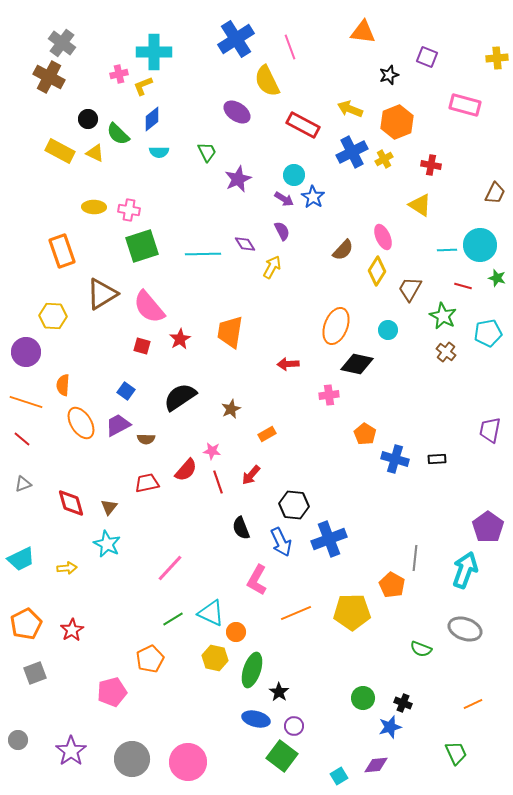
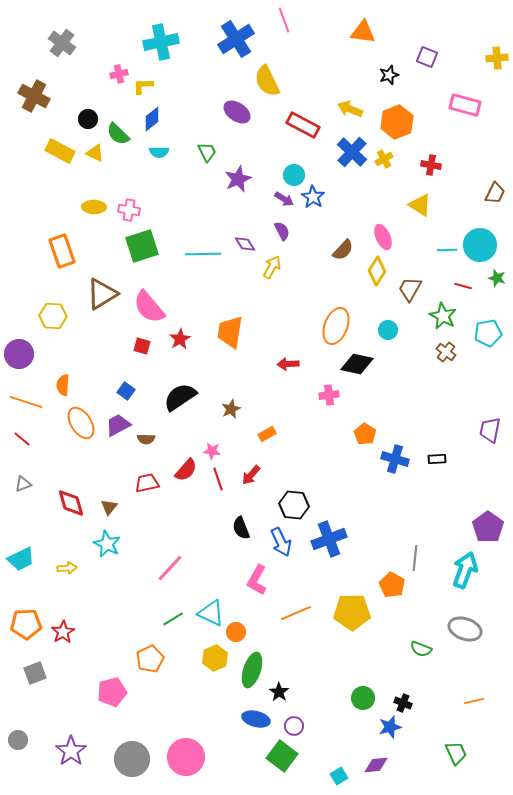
pink line at (290, 47): moved 6 px left, 27 px up
cyan cross at (154, 52): moved 7 px right, 10 px up; rotated 12 degrees counterclockwise
brown cross at (49, 77): moved 15 px left, 19 px down
yellow L-shape at (143, 86): rotated 20 degrees clockwise
blue cross at (352, 152): rotated 20 degrees counterclockwise
purple circle at (26, 352): moved 7 px left, 2 px down
red line at (218, 482): moved 3 px up
orange pentagon at (26, 624): rotated 24 degrees clockwise
red star at (72, 630): moved 9 px left, 2 px down
yellow hexagon at (215, 658): rotated 25 degrees clockwise
orange line at (473, 704): moved 1 px right, 3 px up; rotated 12 degrees clockwise
pink circle at (188, 762): moved 2 px left, 5 px up
